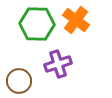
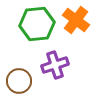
green hexagon: rotated 8 degrees counterclockwise
purple cross: moved 3 px left, 1 px down
